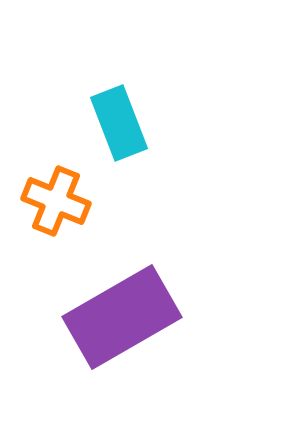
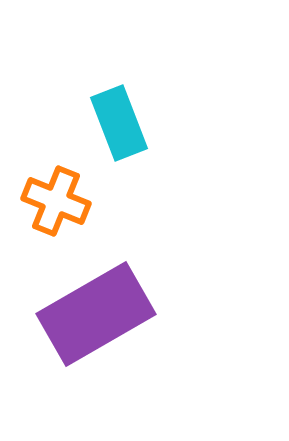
purple rectangle: moved 26 px left, 3 px up
